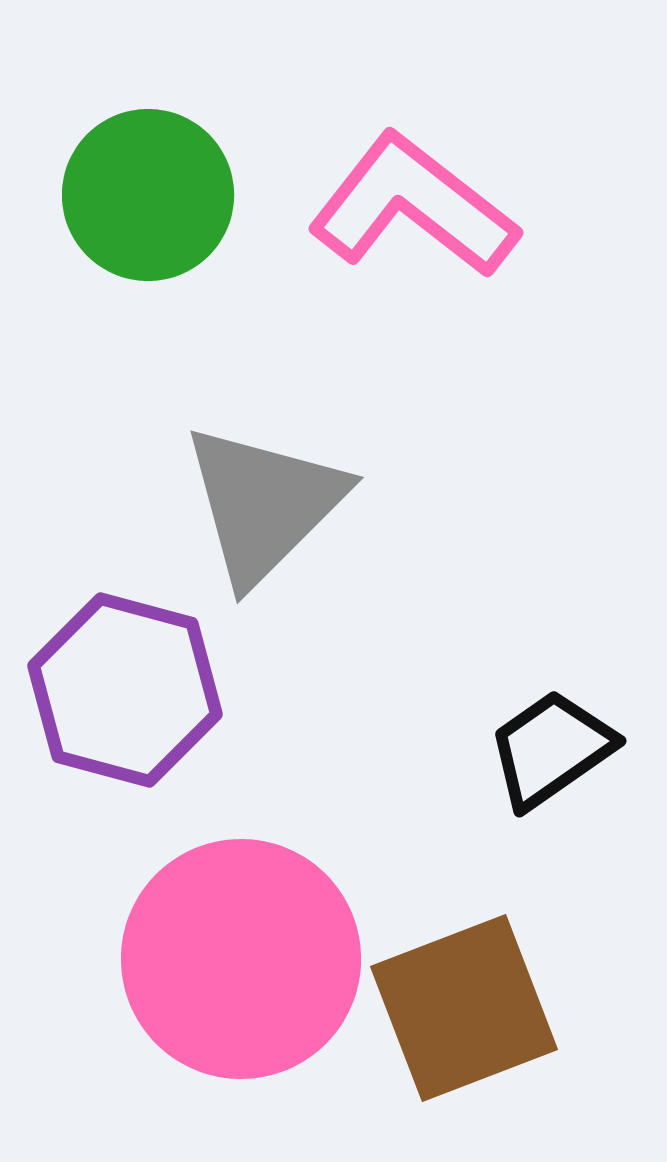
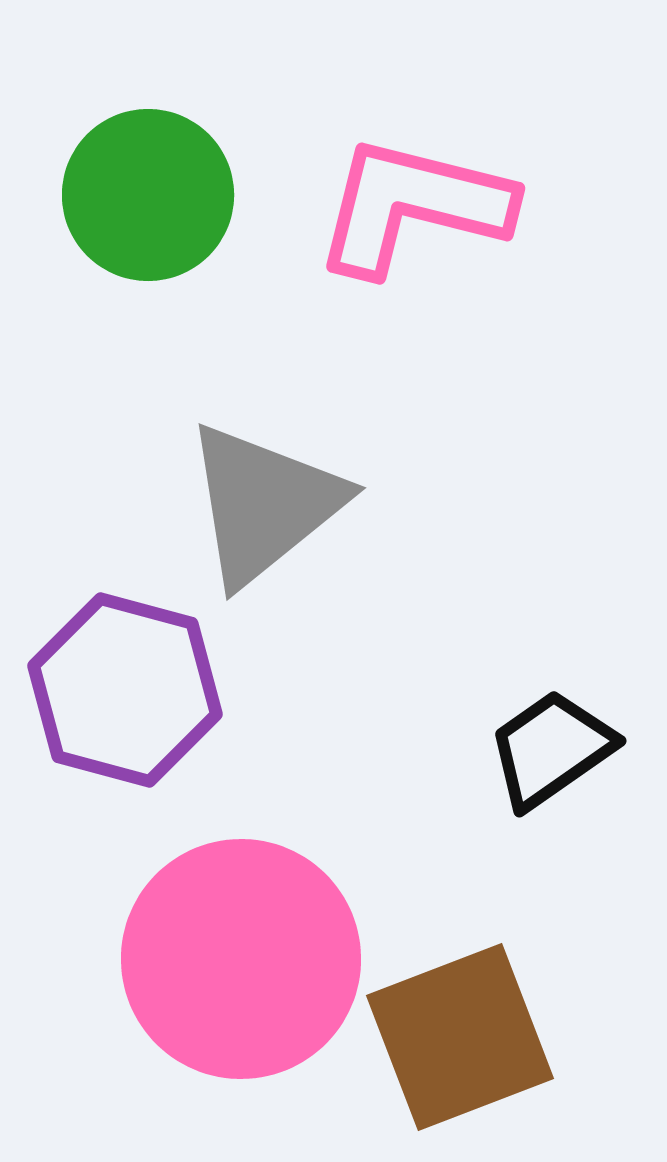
pink L-shape: rotated 24 degrees counterclockwise
gray triangle: rotated 6 degrees clockwise
brown square: moved 4 px left, 29 px down
